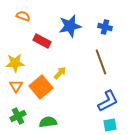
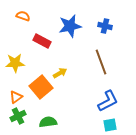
blue cross: moved 1 px up
yellow arrow: rotated 16 degrees clockwise
orange triangle: moved 11 px down; rotated 24 degrees clockwise
